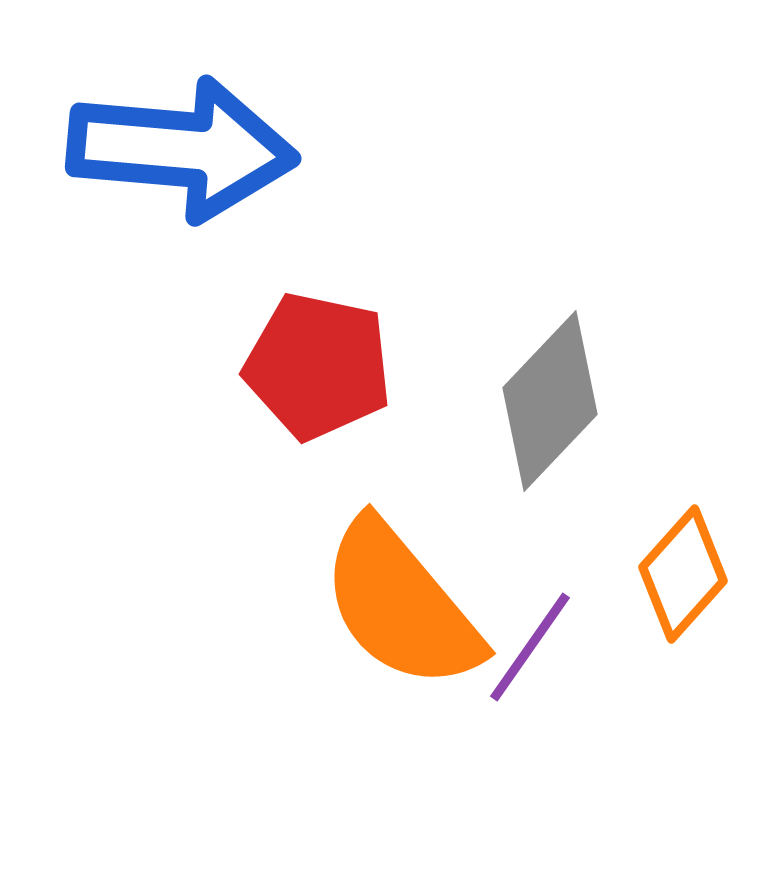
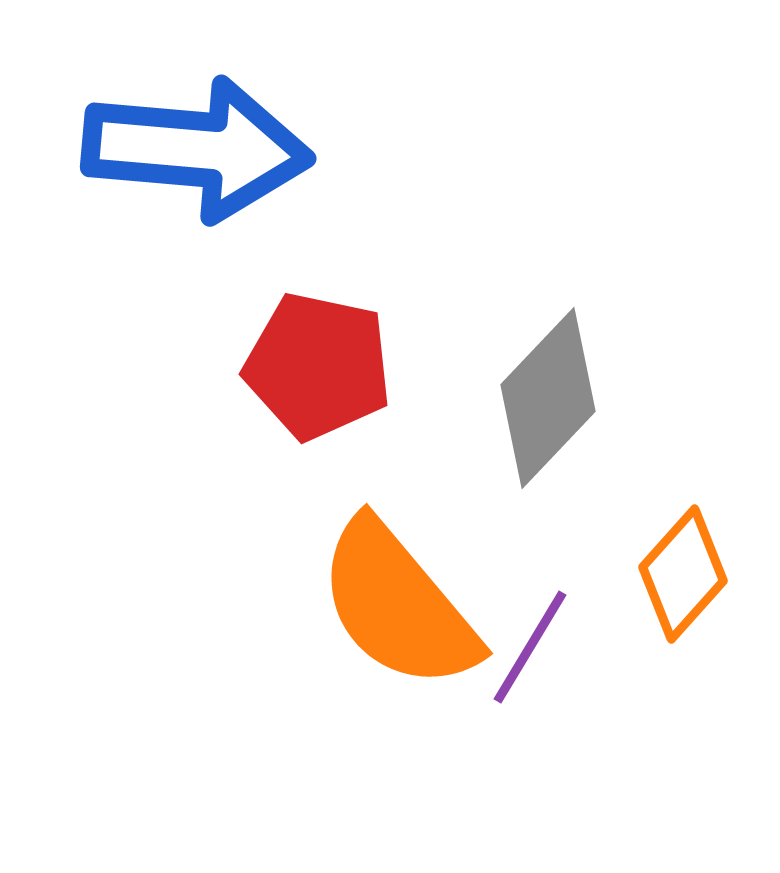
blue arrow: moved 15 px right
gray diamond: moved 2 px left, 3 px up
orange semicircle: moved 3 px left
purple line: rotated 4 degrees counterclockwise
